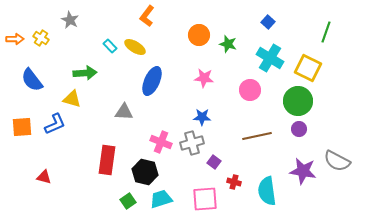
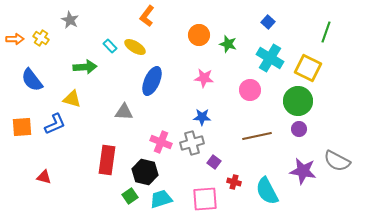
green arrow: moved 6 px up
cyan semicircle: rotated 20 degrees counterclockwise
green square: moved 2 px right, 5 px up
